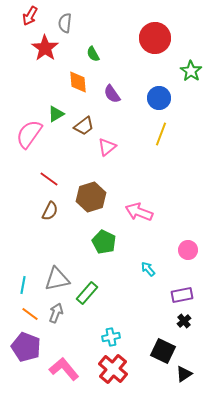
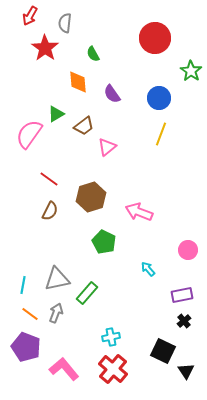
black triangle: moved 2 px right, 3 px up; rotated 30 degrees counterclockwise
